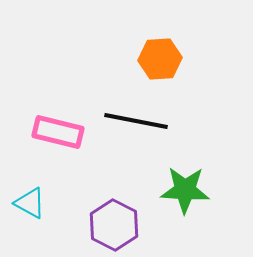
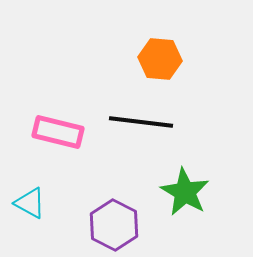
orange hexagon: rotated 9 degrees clockwise
black line: moved 5 px right, 1 px down; rotated 4 degrees counterclockwise
green star: moved 2 px down; rotated 27 degrees clockwise
